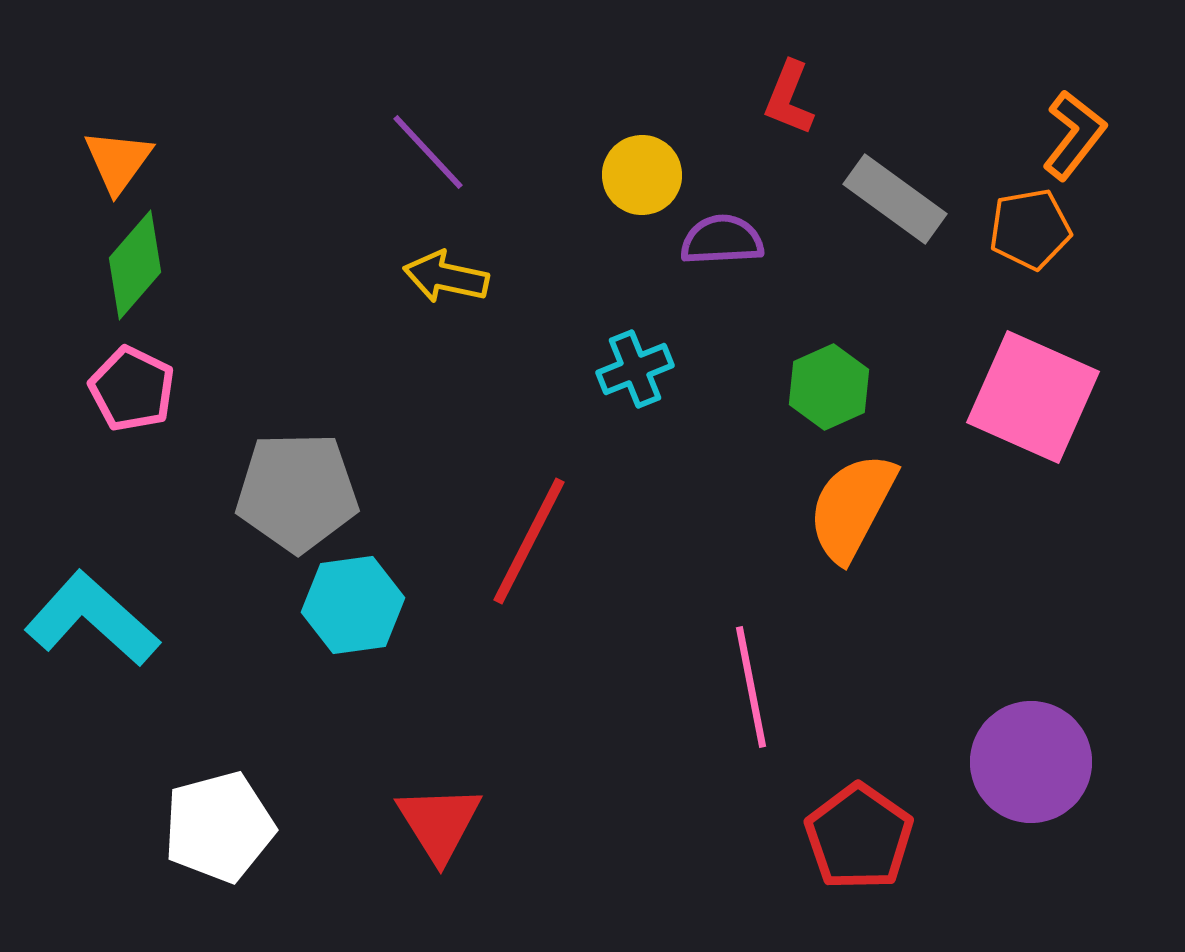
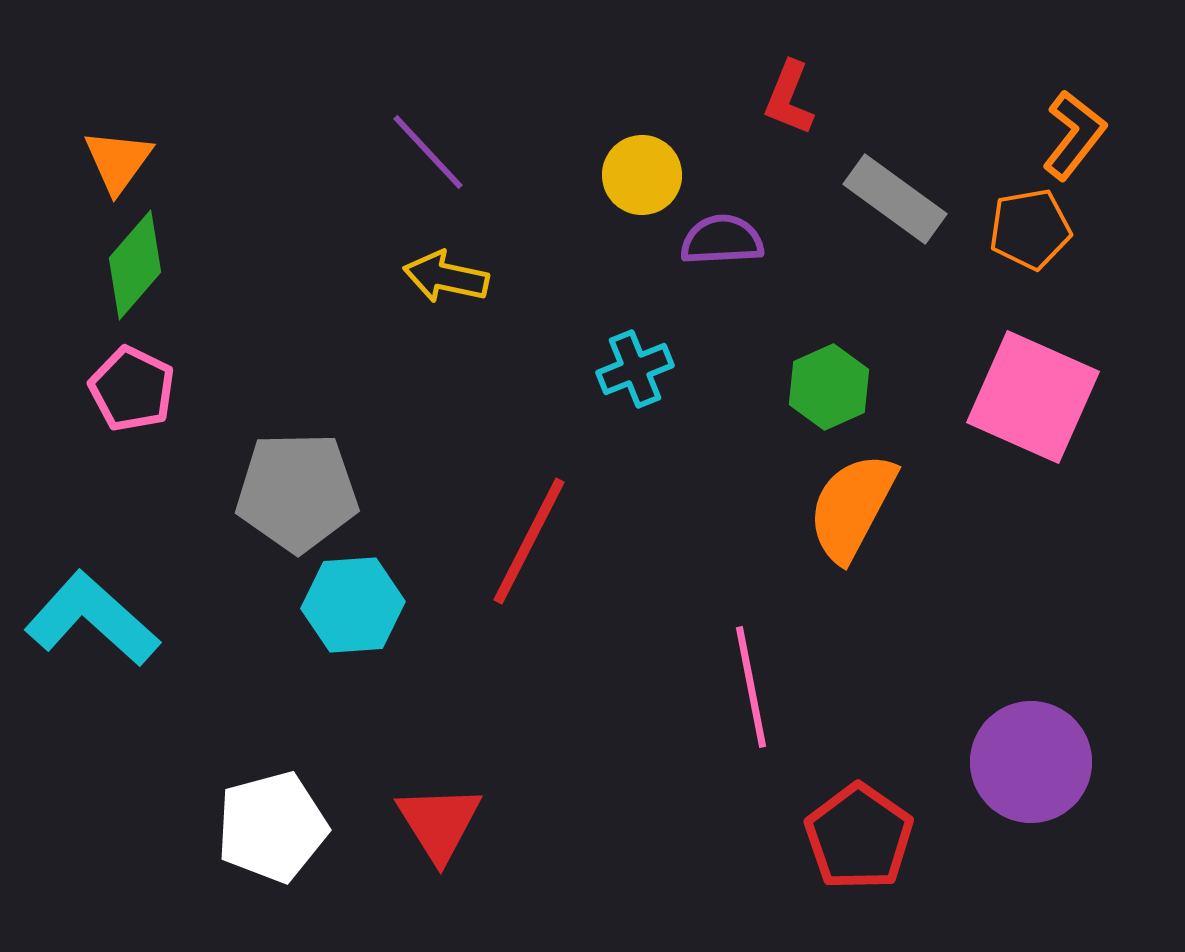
cyan hexagon: rotated 4 degrees clockwise
white pentagon: moved 53 px right
